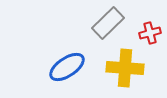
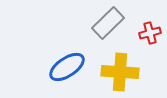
yellow cross: moved 5 px left, 4 px down
